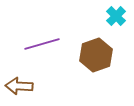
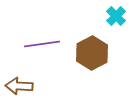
purple line: rotated 8 degrees clockwise
brown hexagon: moved 4 px left, 2 px up; rotated 8 degrees counterclockwise
